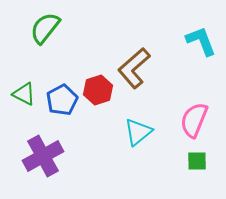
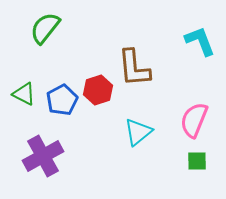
cyan L-shape: moved 1 px left
brown L-shape: rotated 54 degrees counterclockwise
